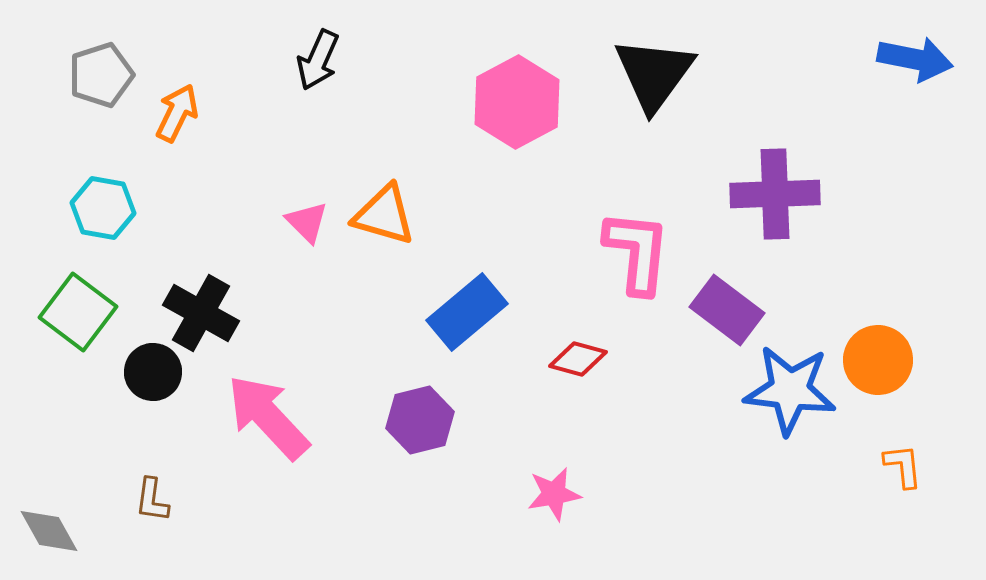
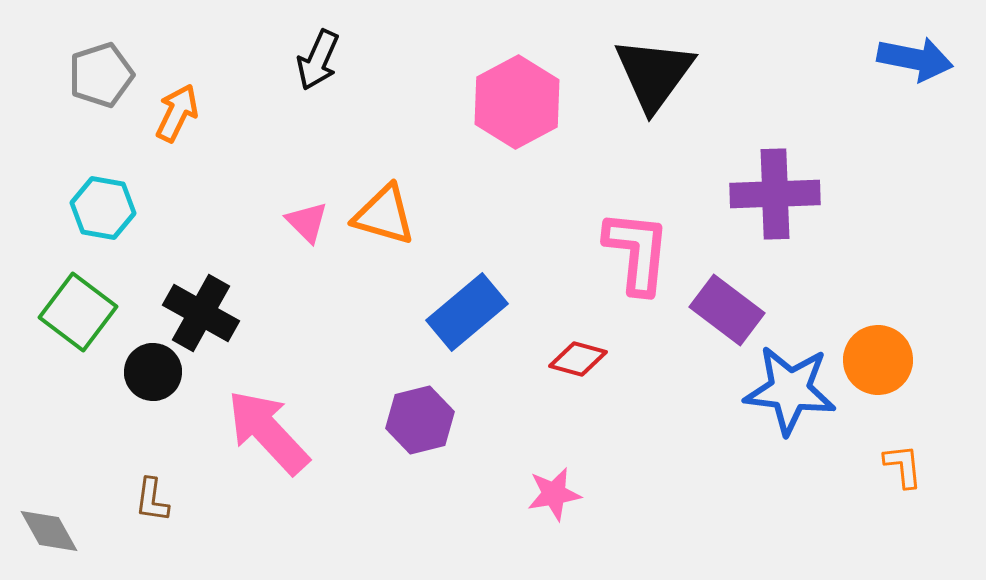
pink arrow: moved 15 px down
